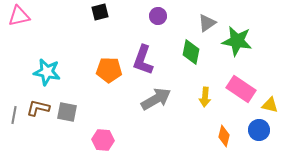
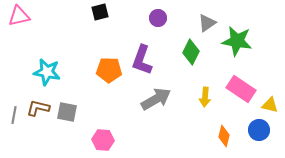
purple circle: moved 2 px down
green diamond: rotated 15 degrees clockwise
purple L-shape: moved 1 px left
